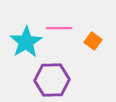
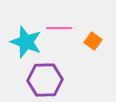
cyan star: rotated 20 degrees counterclockwise
purple hexagon: moved 7 px left
